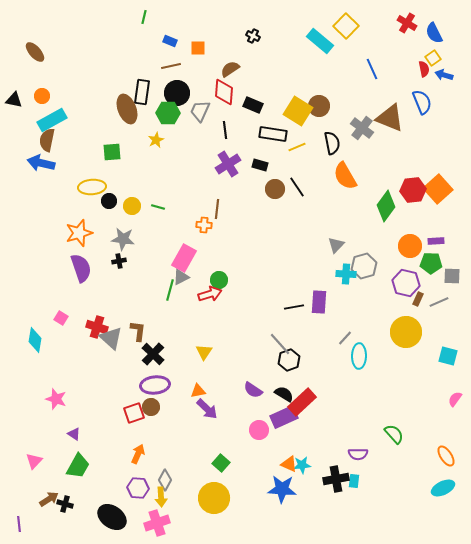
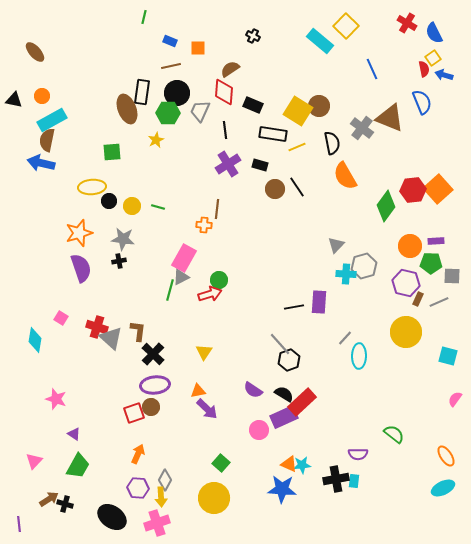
green semicircle at (394, 434): rotated 10 degrees counterclockwise
